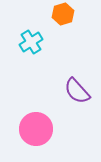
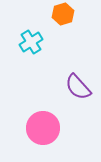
purple semicircle: moved 1 px right, 4 px up
pink circle: moved 7 px right, 1 px up
